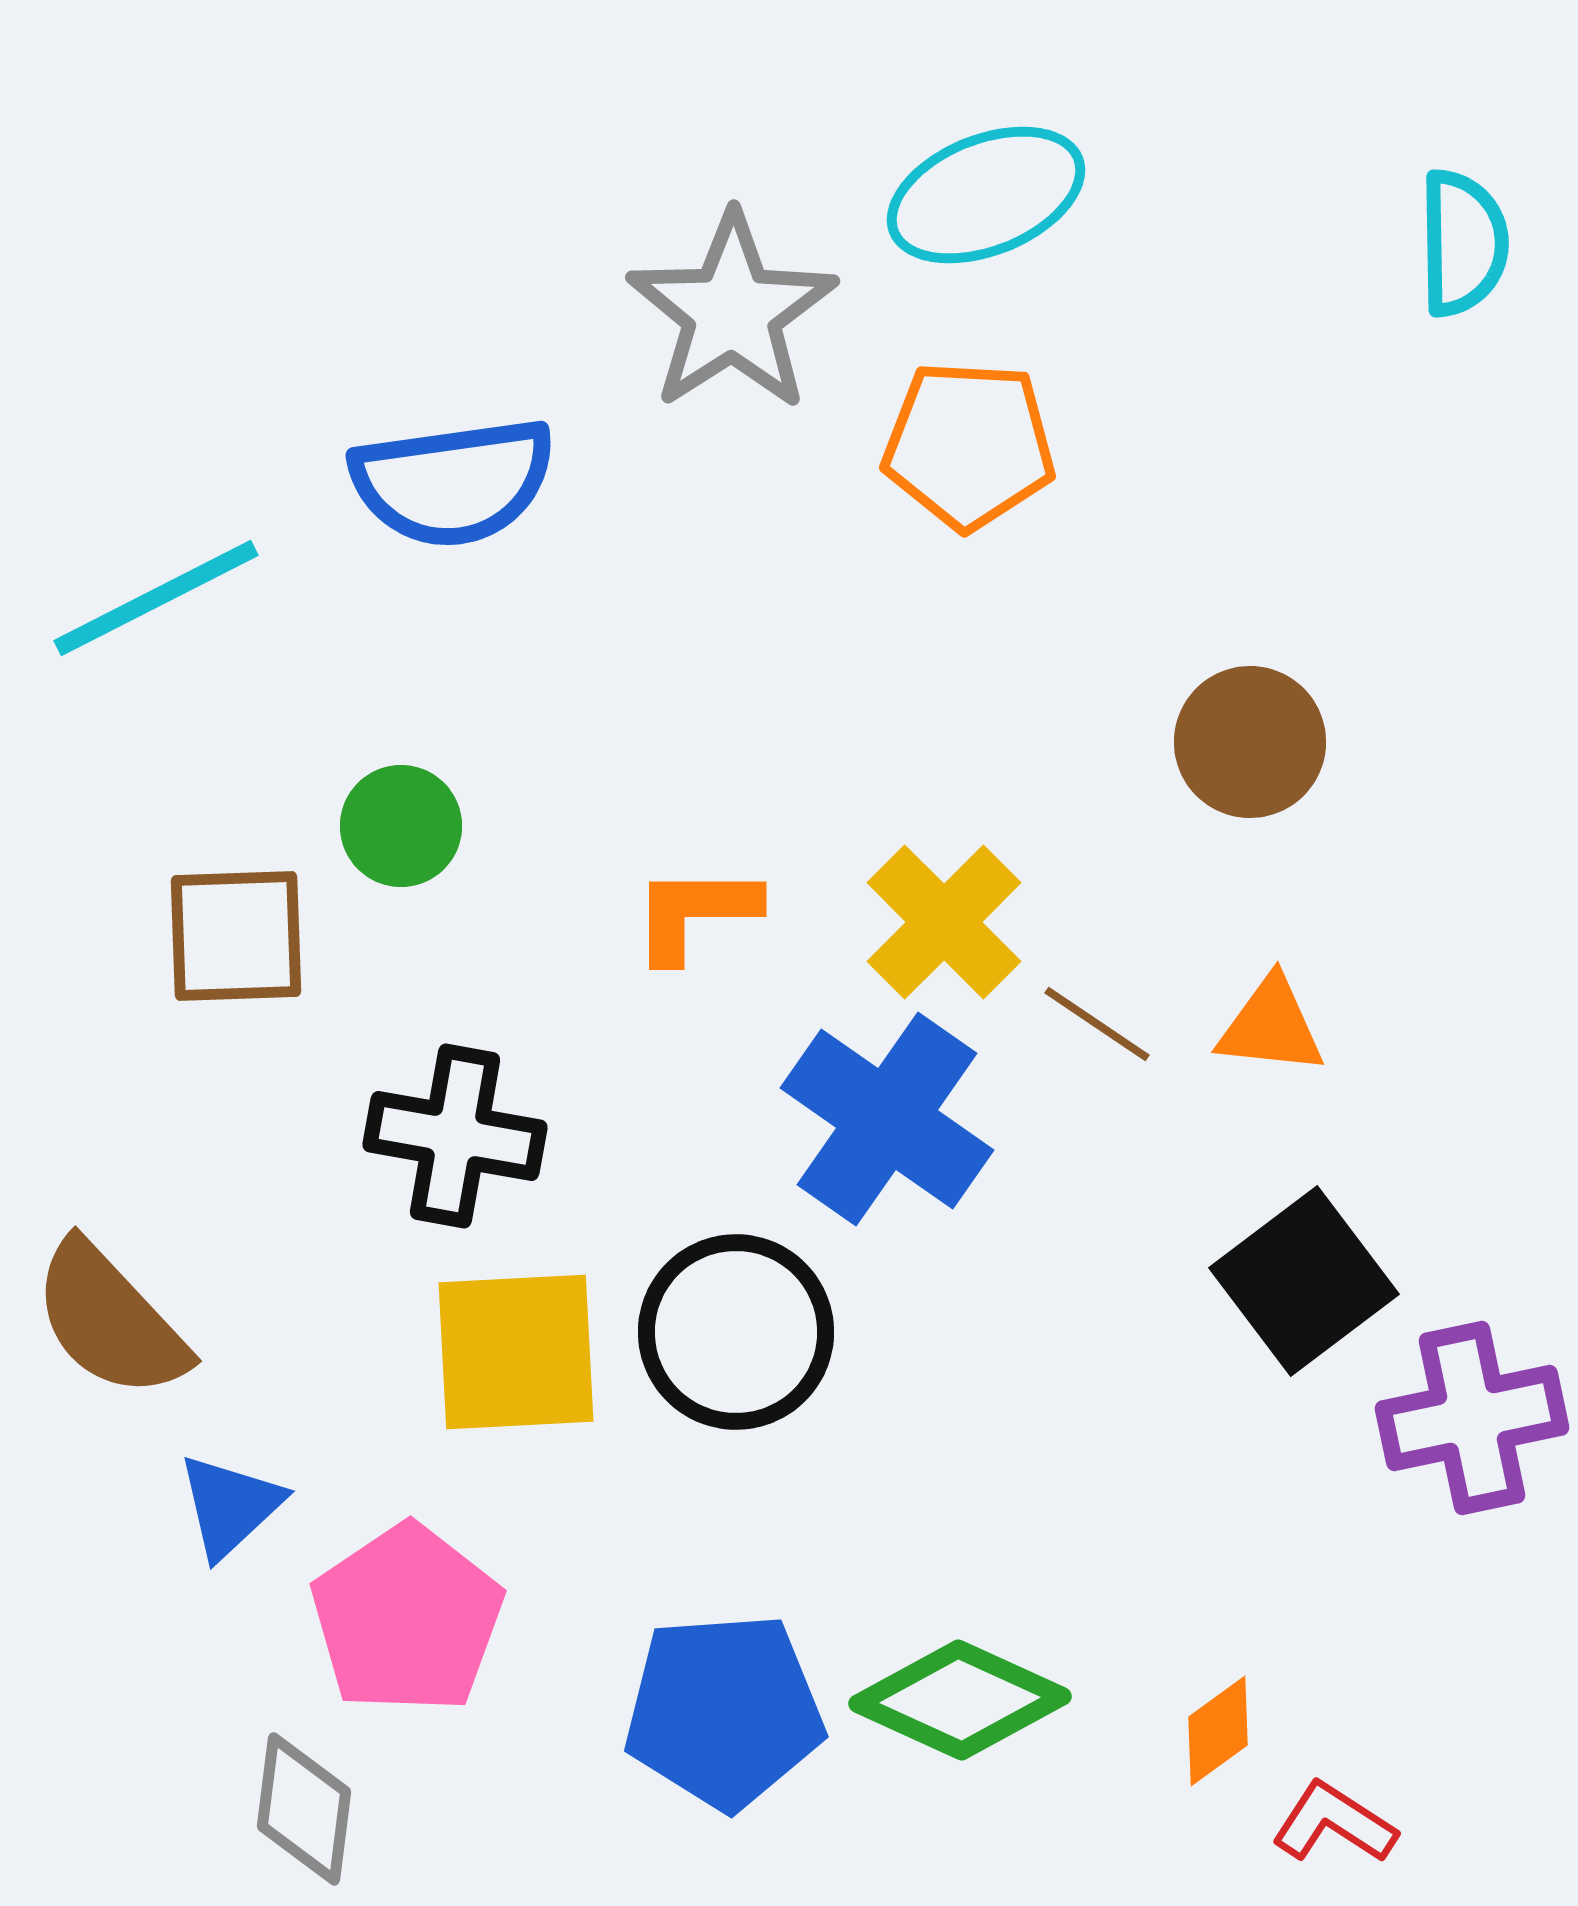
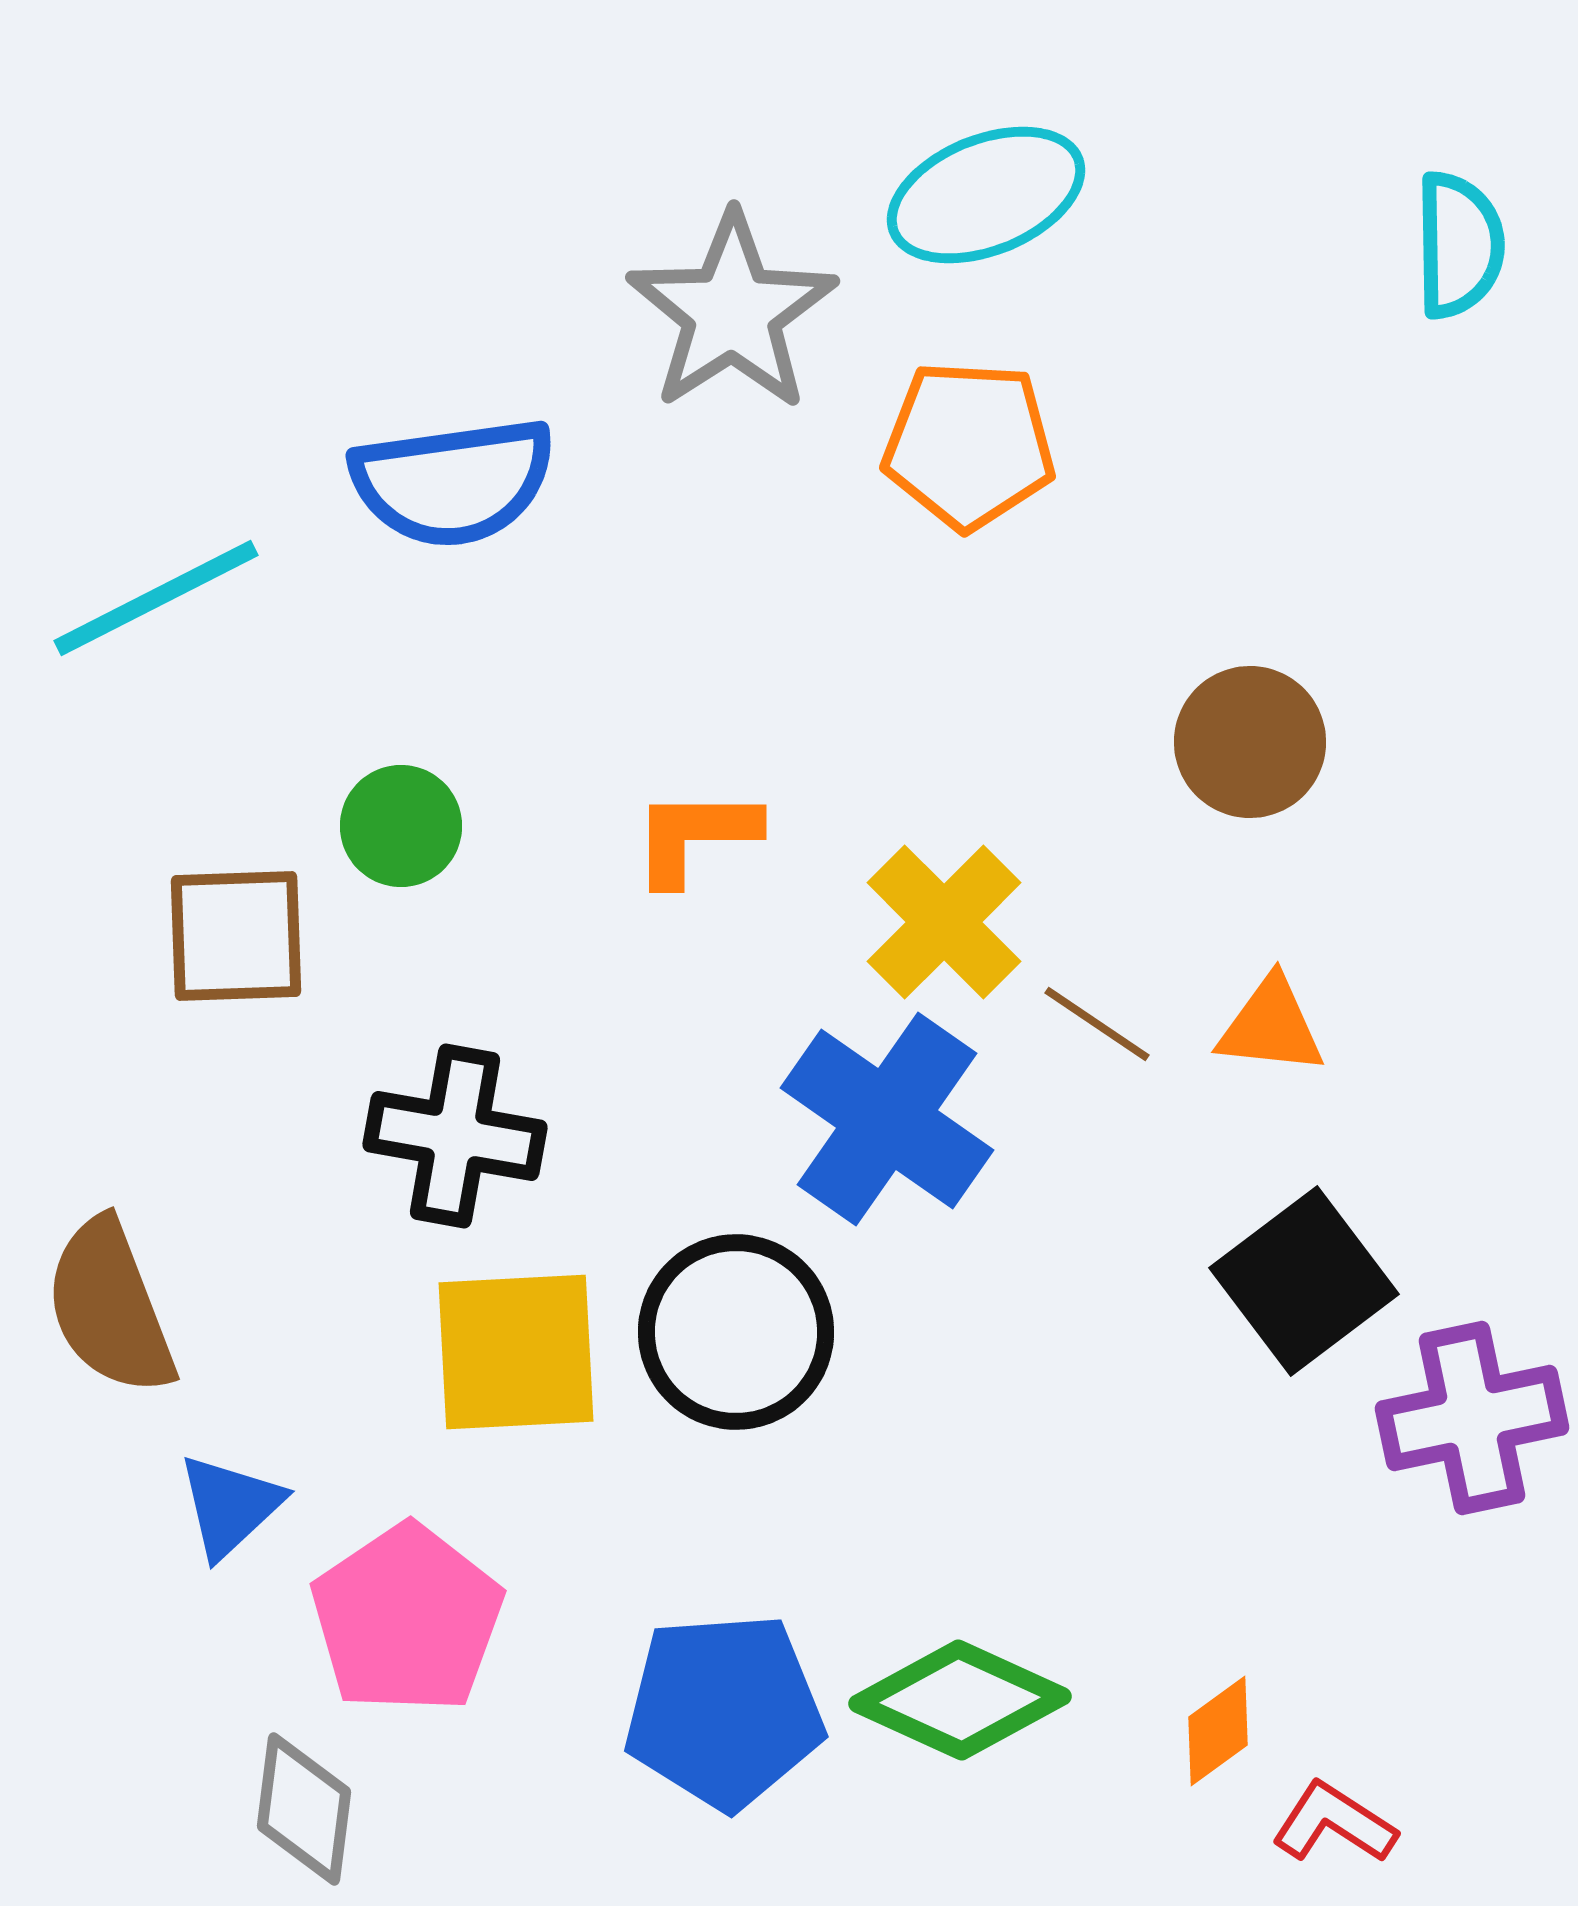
cyan semicircle: moved 4 px left, 2 px down
orange L-shape: moved 77 px up
brown semicircle: moved 13 px up; rotated 22 degrees clockwise
